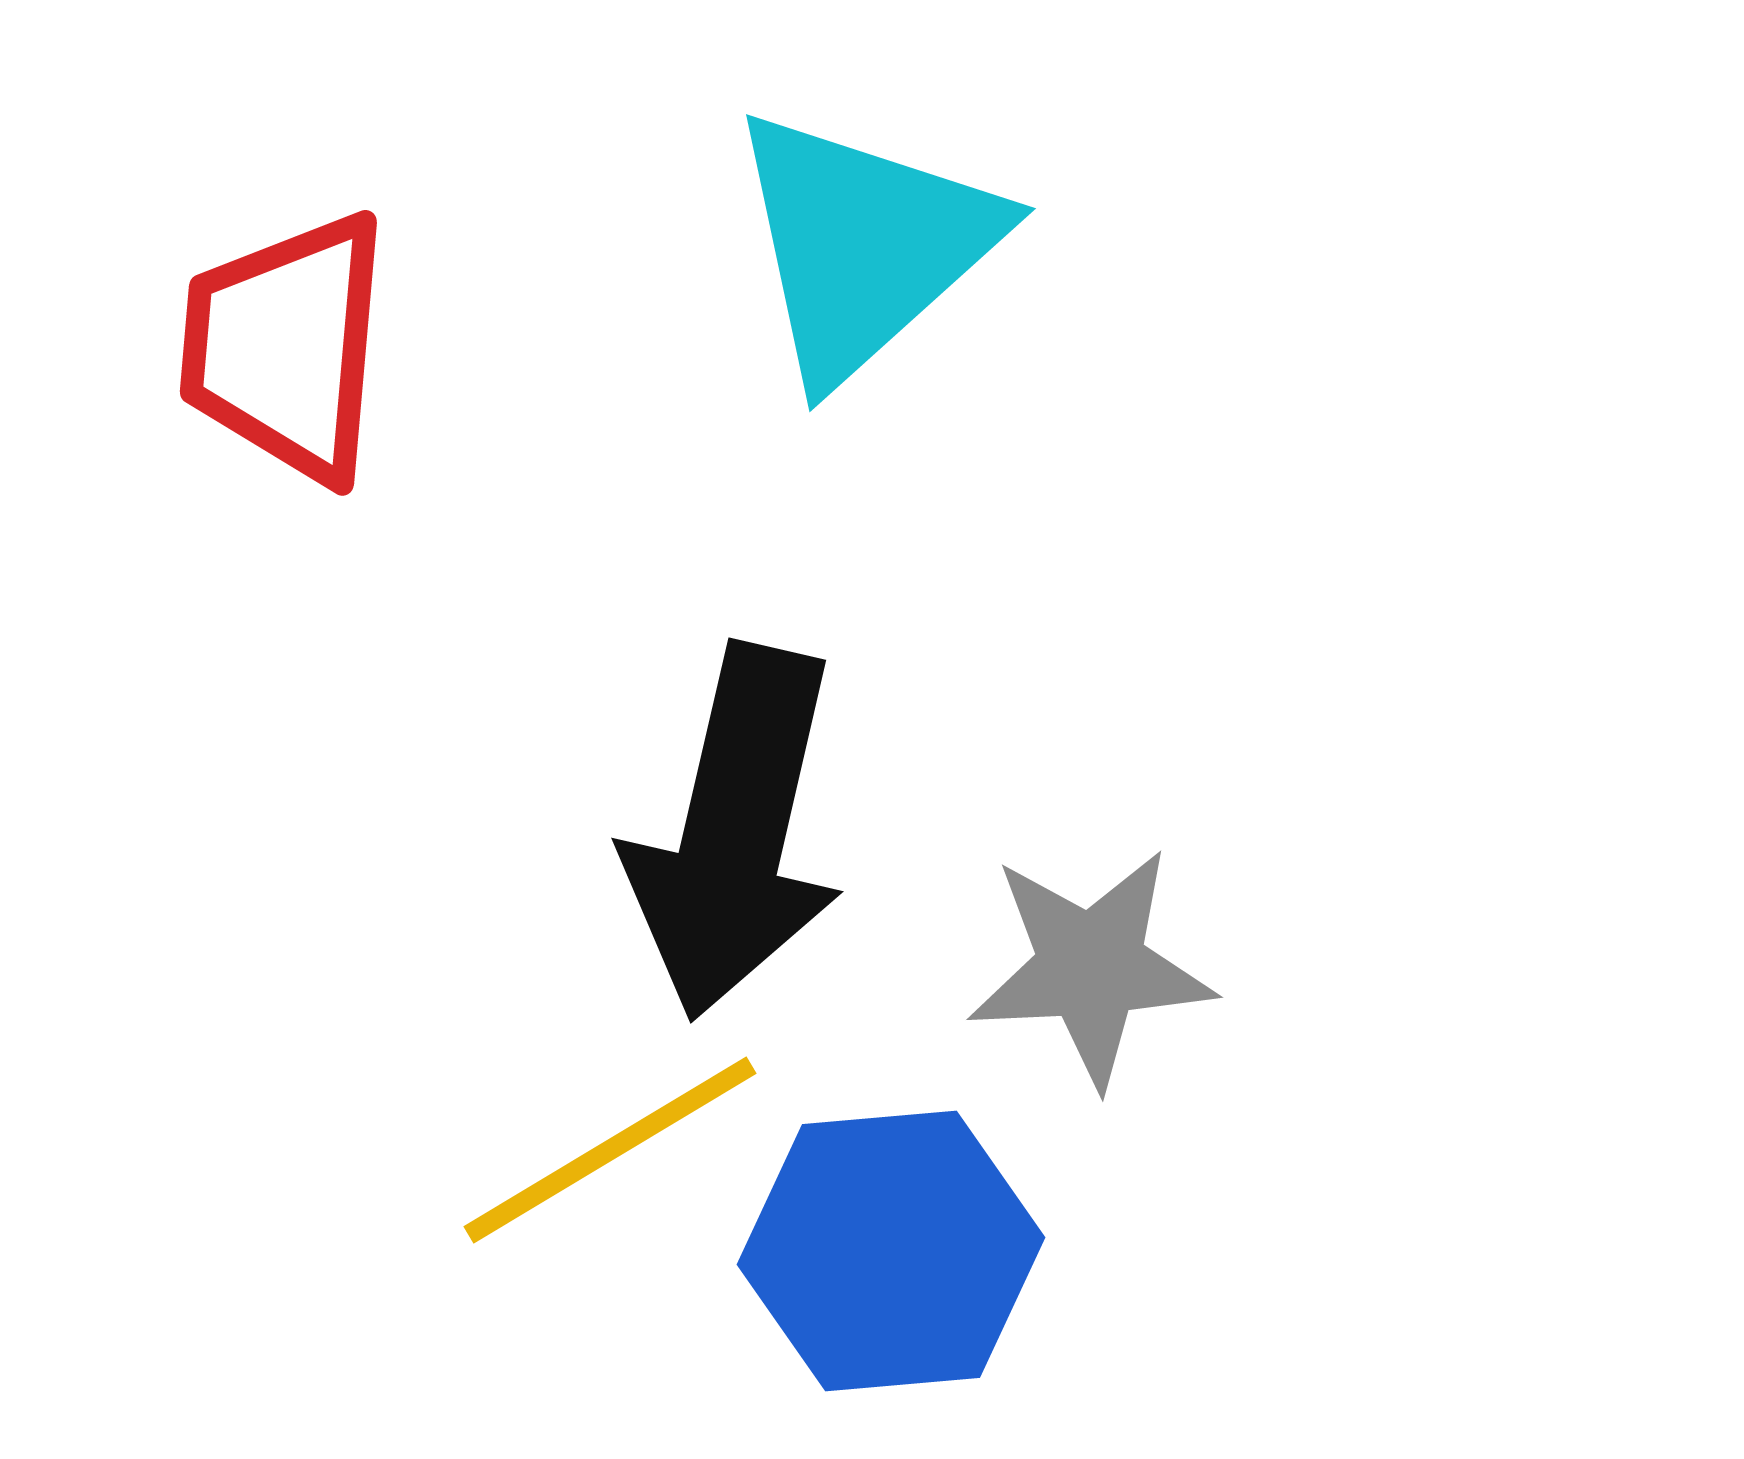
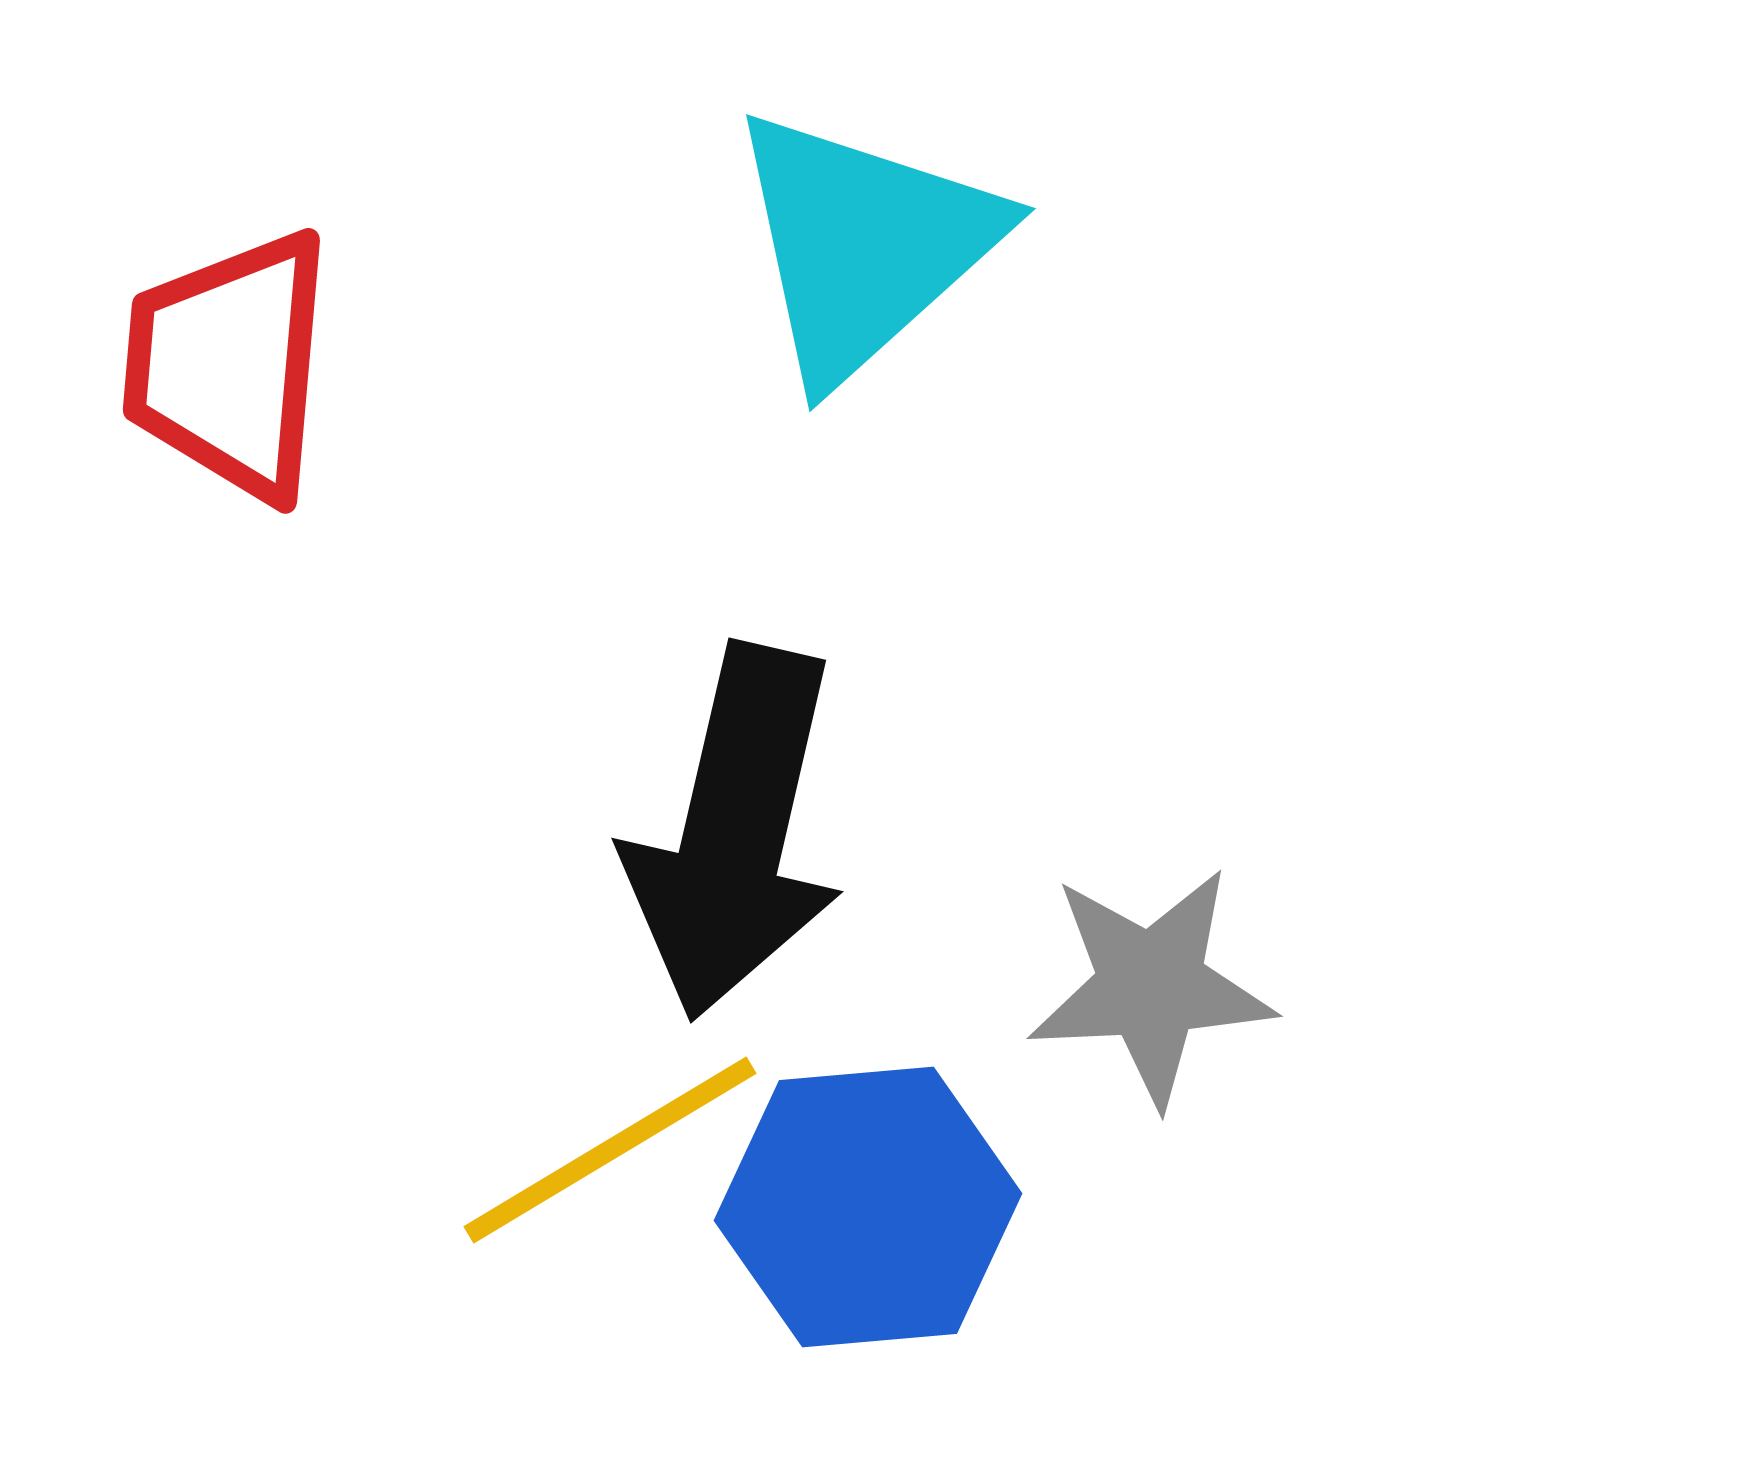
red trapezoid: moved 57 px left, 18 px down
gray star: moved 60 px right, 19 px down
blue hexagon: moved 23 px left, 44 px up
